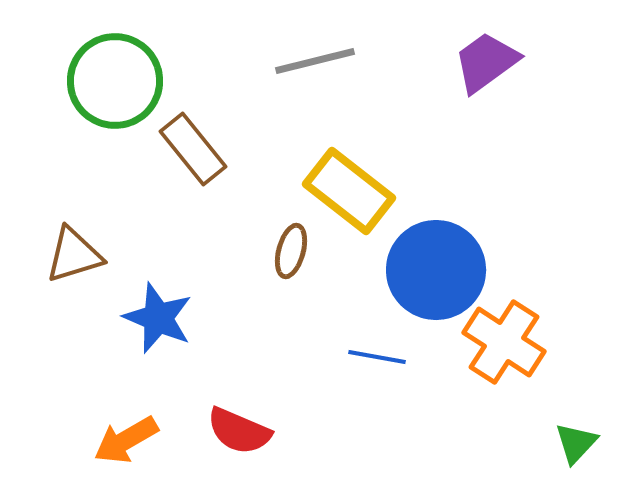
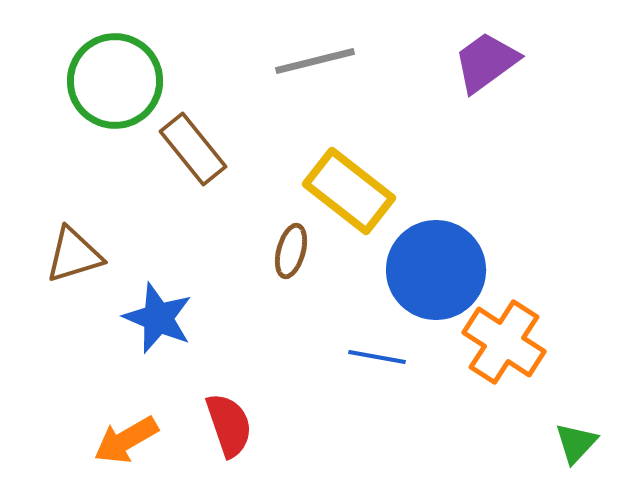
red semicircle: moved 10 px left, 6 px up; rotated 132 degrees counterclockwise
